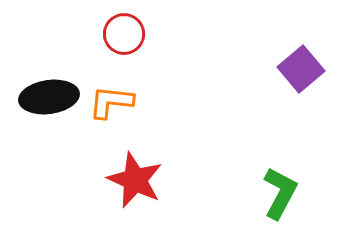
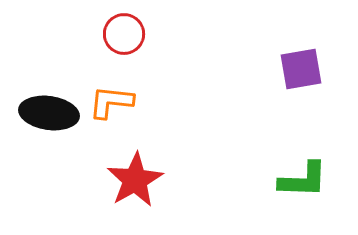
purple square: rotated 30 degrees clockwise
black ellipse: moved 16 px down; rotated 16 degrees clockwise
red star: rotated 18 degrees clockwise
green L-shape: moved 23 px right, 13 px up; rotated 64 degrees clockwise
